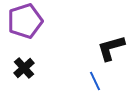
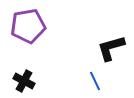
purple pentagon: moved 3 px right, 5 px down; rotated 8 degrees clockwise
black cross: moved 13 px down; rotated 20 degrees counterclockwise
